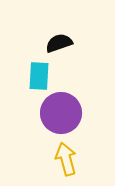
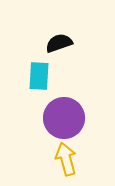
purple circle: moved 3 px right, 5 px down
